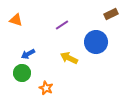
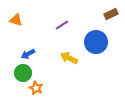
green circle: moved 1 px right
orange star: moved 10 px left
